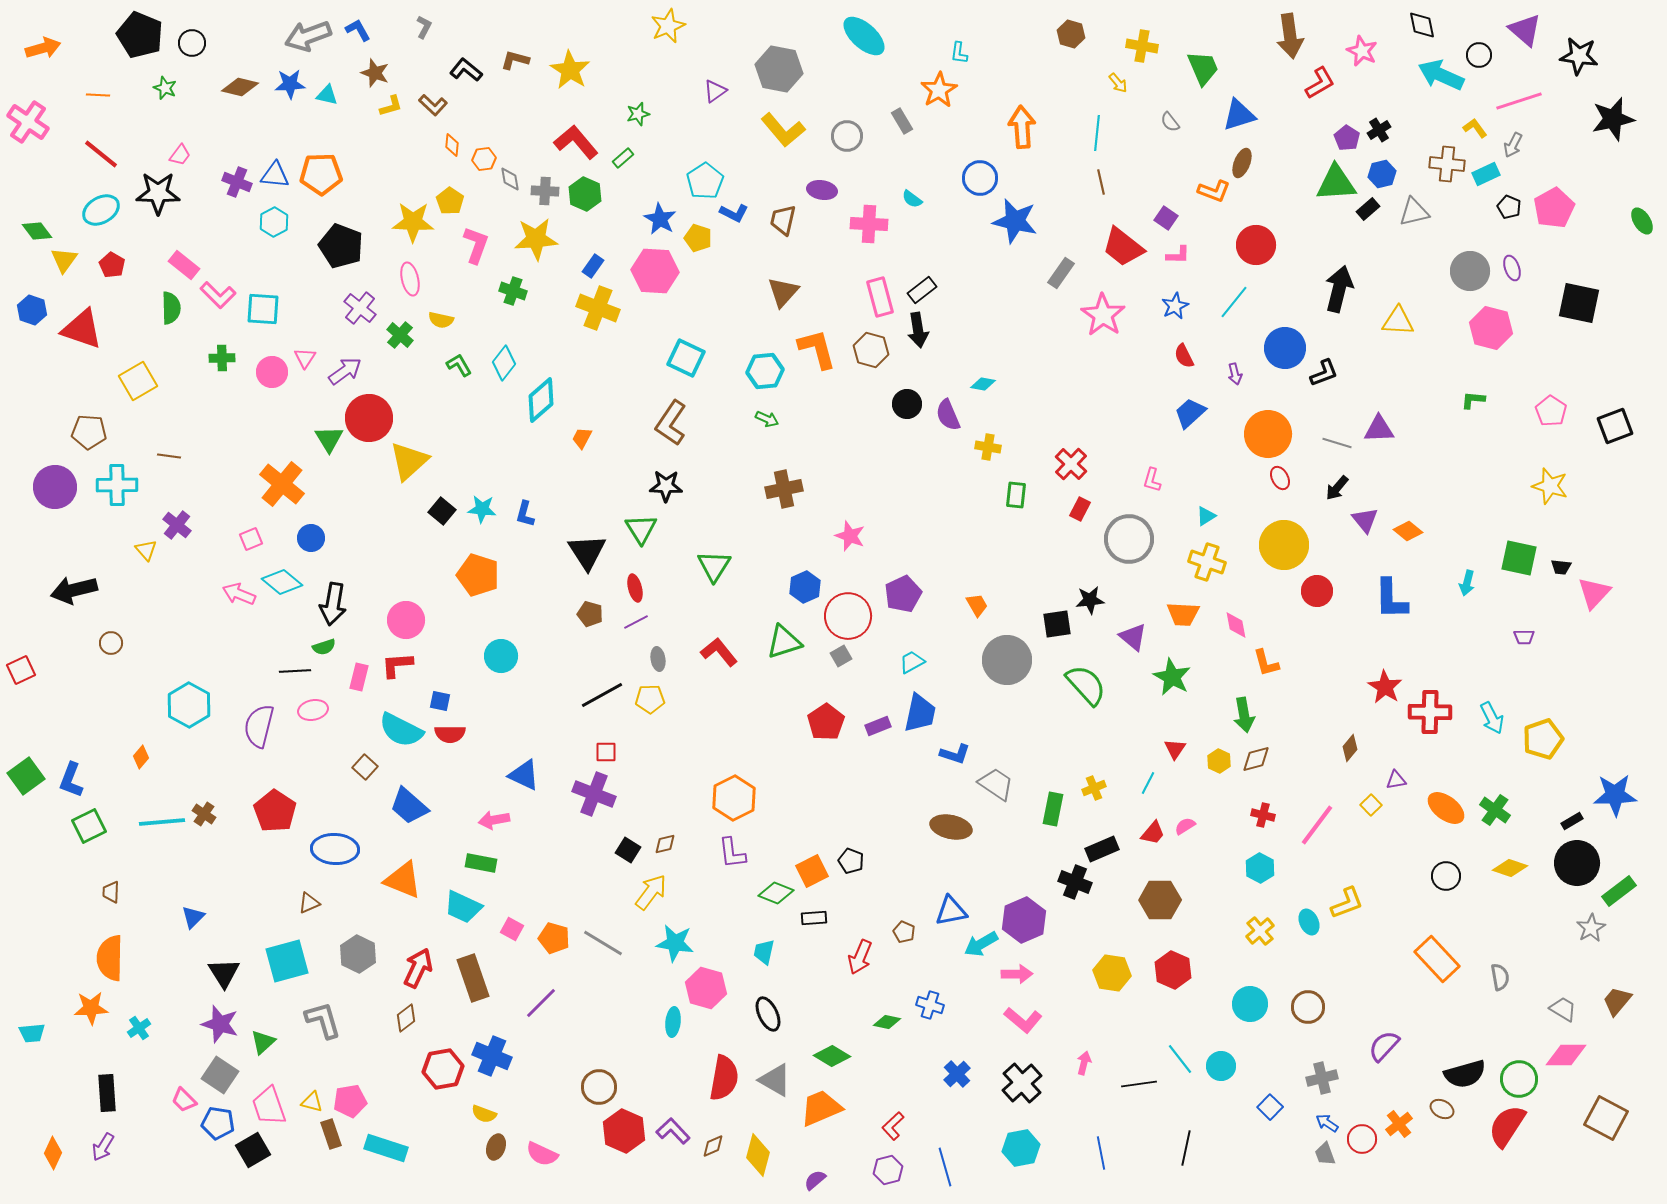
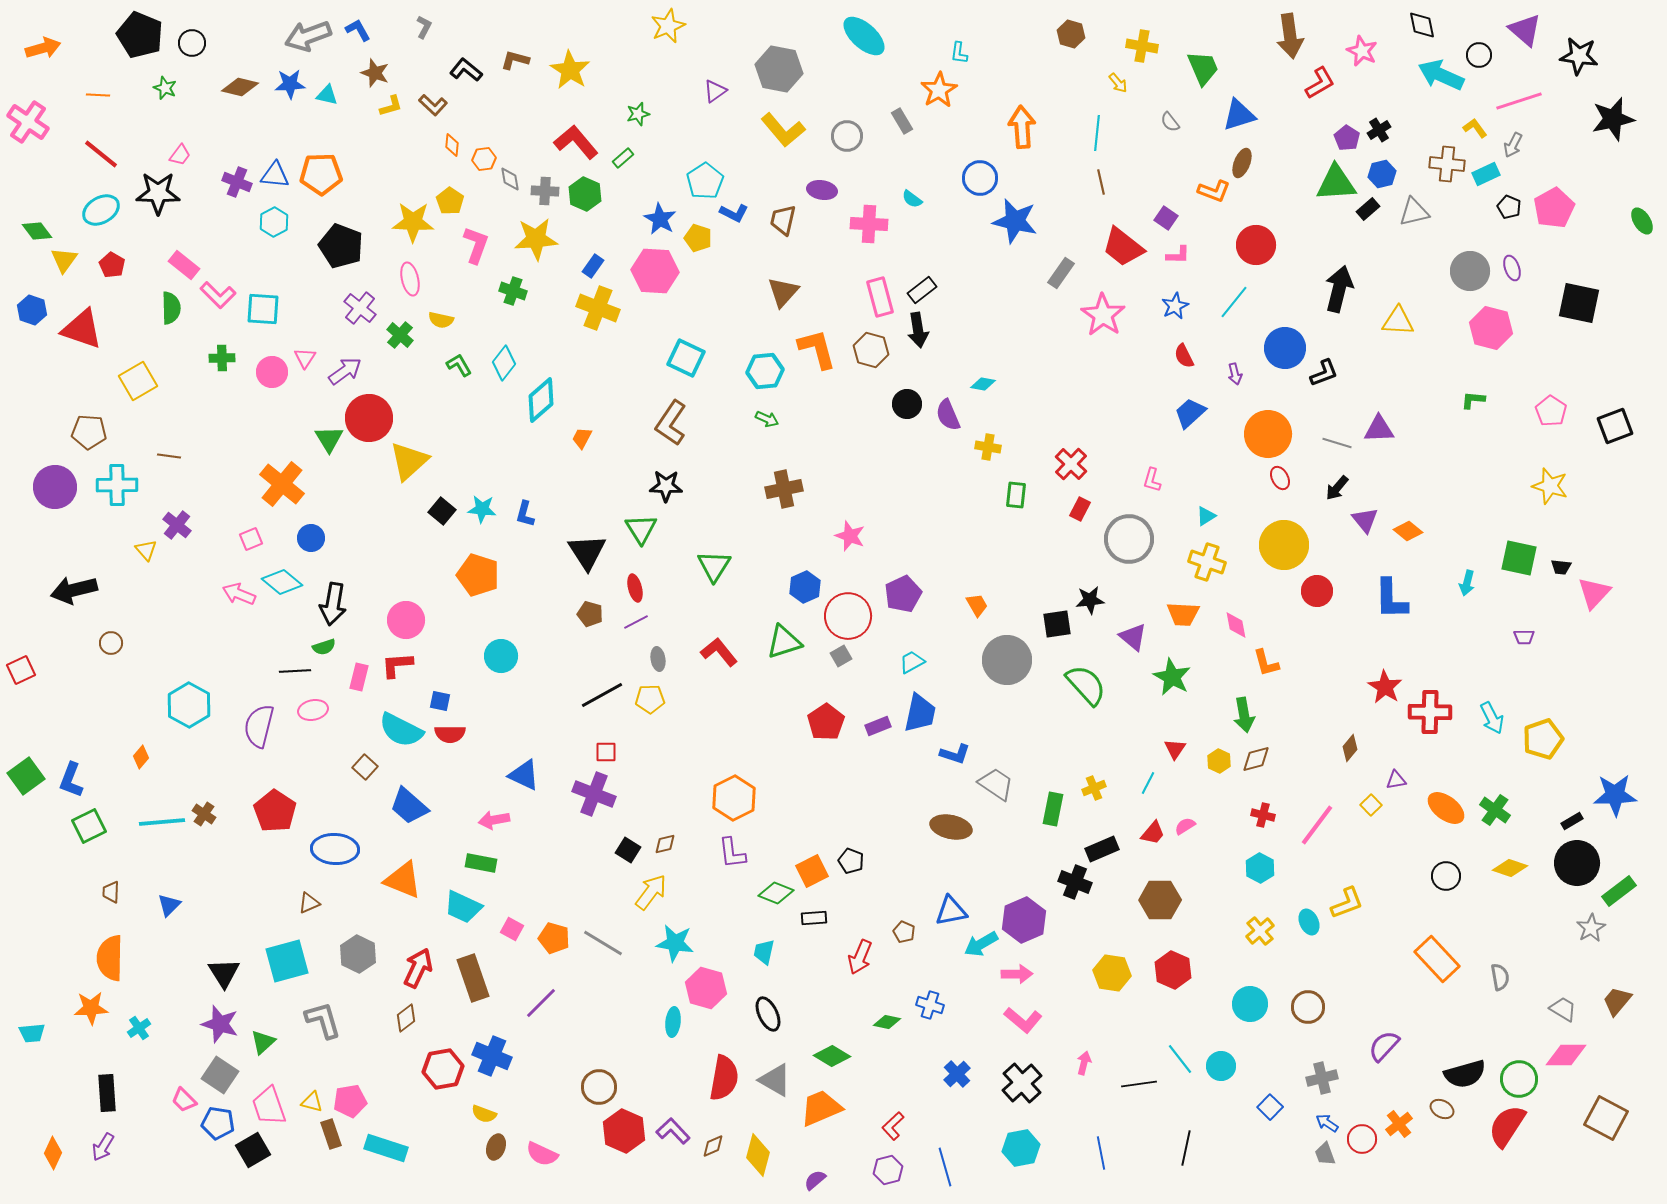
blue triangle at (193, 917): moved 24 px left, 12 px up
